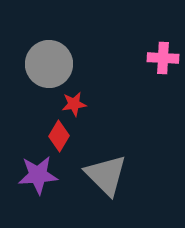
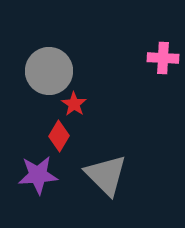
gray circle: moved 7 px down
red star: rotated 30 degrees counterclockwise
